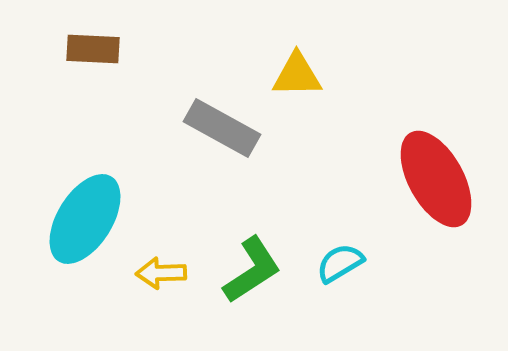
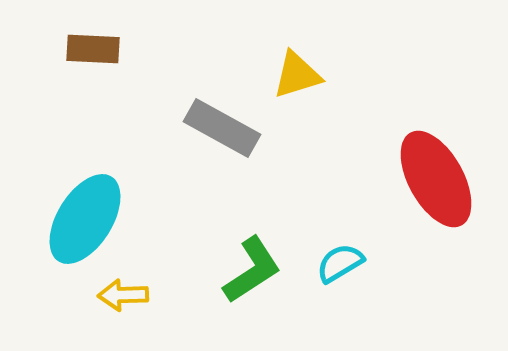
yellow triangle: rotated 16 degrees counterclockwise
yellow arrow: moved 38 px left, 22 px down
